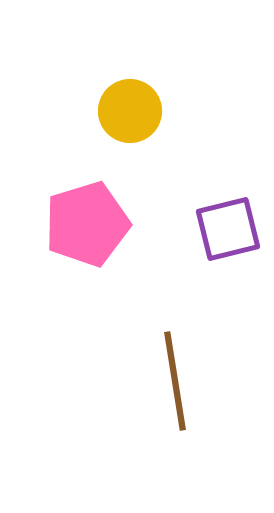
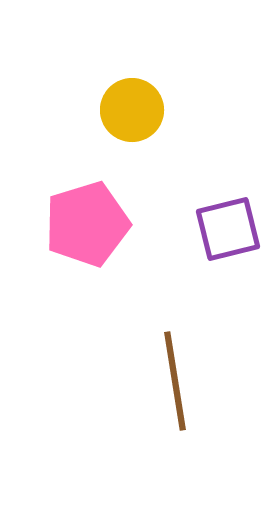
yellow circle: moved 2 px right, 1 px up
